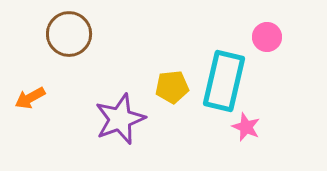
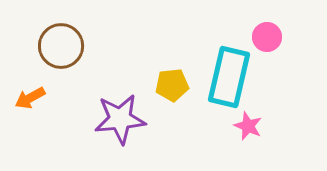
brown circle: moved 8 px left, 12 px down
cyan rectangle: moved 5 px right, 4 px up
yellow pentagon: moved 2 px up
purple star: rotated 15 degrees clockwise
pink star: moved 2 px right, 1 px up
